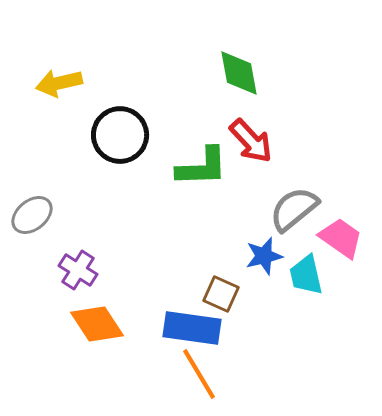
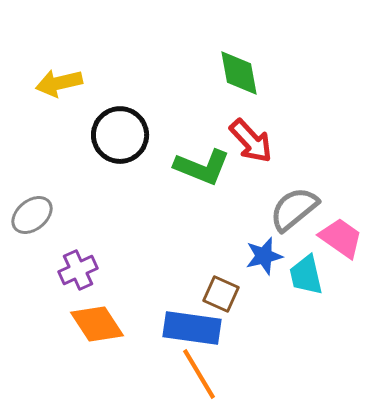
green L-shape: rotated 24 degrees clockwise
purple cross: rotated 33 degrees clockwise
